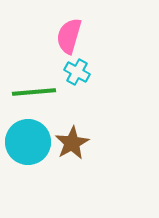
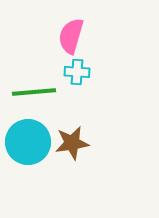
pink semicircle: moved 2 px right
cyan cross: rotated 25 degrees counterclockwise
brown star: rotated 20 degrees clockwise
